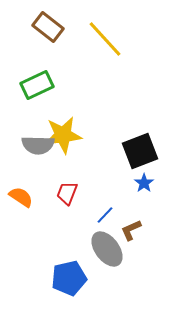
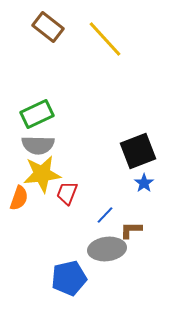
green rectangle: moved 29 px down
yellow star: moved 21 px left, 39 px down
black square: moved 2 px left
orange semicircle: moved 2 px left, 1 px down; rotated 75 degrees clockwise
brown L-shape: rotated 25 degrees clockwise
gray ellipse: rotated 60 degrees counterclockwise
